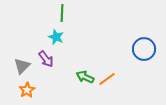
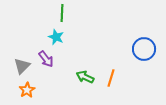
orange line: moved 4 px right, 1 px up; rotated 36 degrees counterclockwise
